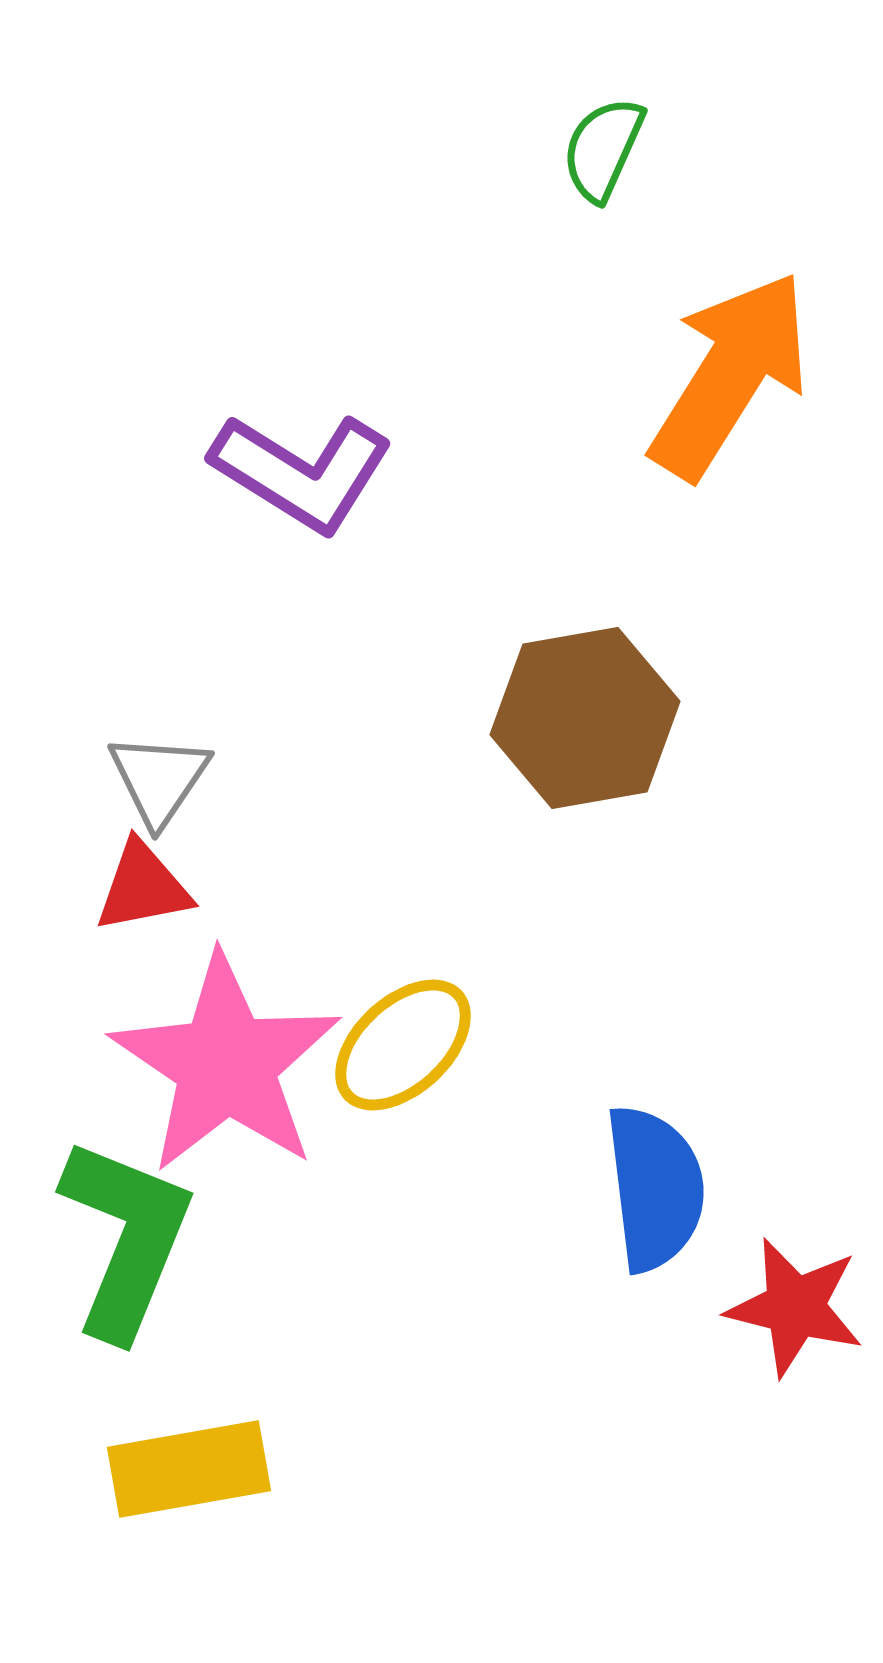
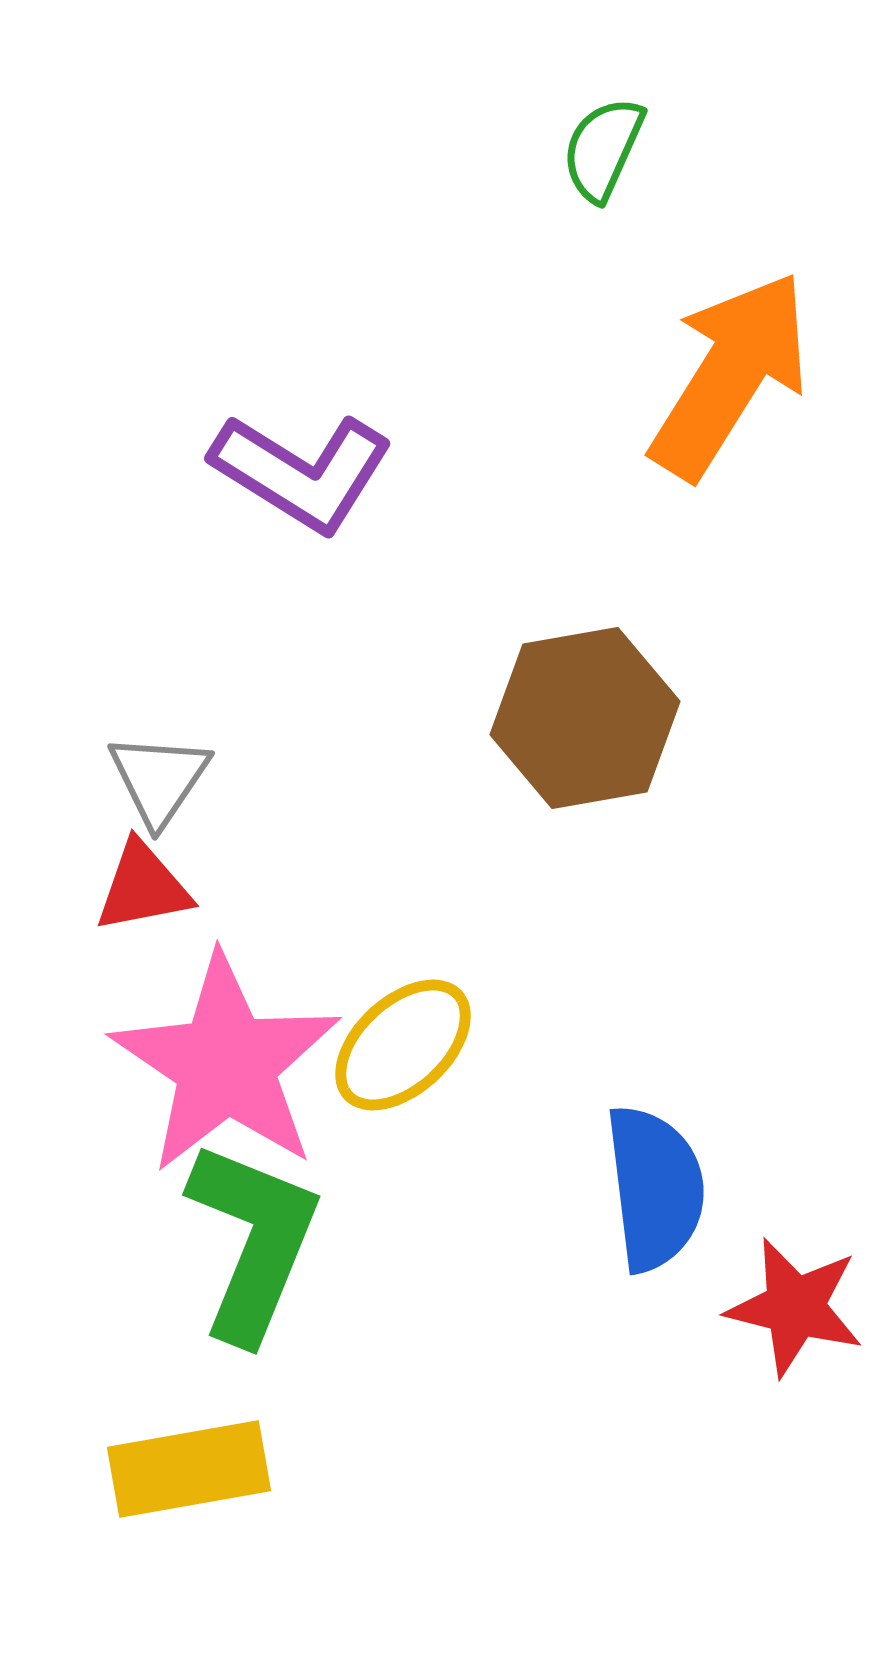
green L-shape: moved 127 px right, 3 px down
